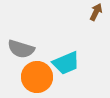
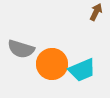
cyan trapezoid: moved 16 px right, 7 px down
orange circle: moved 15 px right, 13 px up
